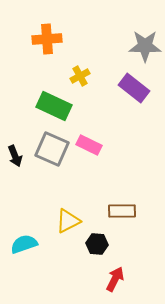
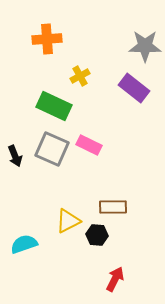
brown rectangle: moved 9 px left, 4 px up
black hexagon: moved 9 px up
